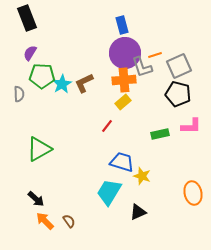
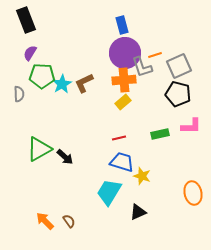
black rectangle: moved 1 px left, 2 px down
red line: moved 12 px right, 12 px down; rotated 40 degrees clockwise
black arrow: moved 29 px right, 42 px up
